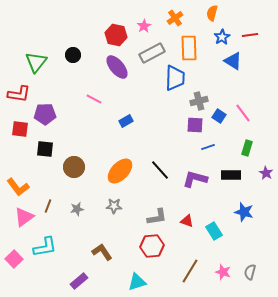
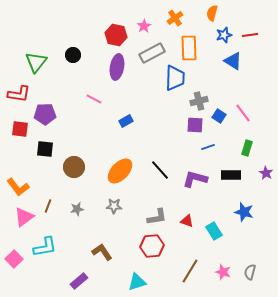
blue star at (222, 37): moved 2 px right, 2 px up; rotated 14 degrees clockwise
purple ellipse at (117, 67): rotated 50 degrees clockwise
